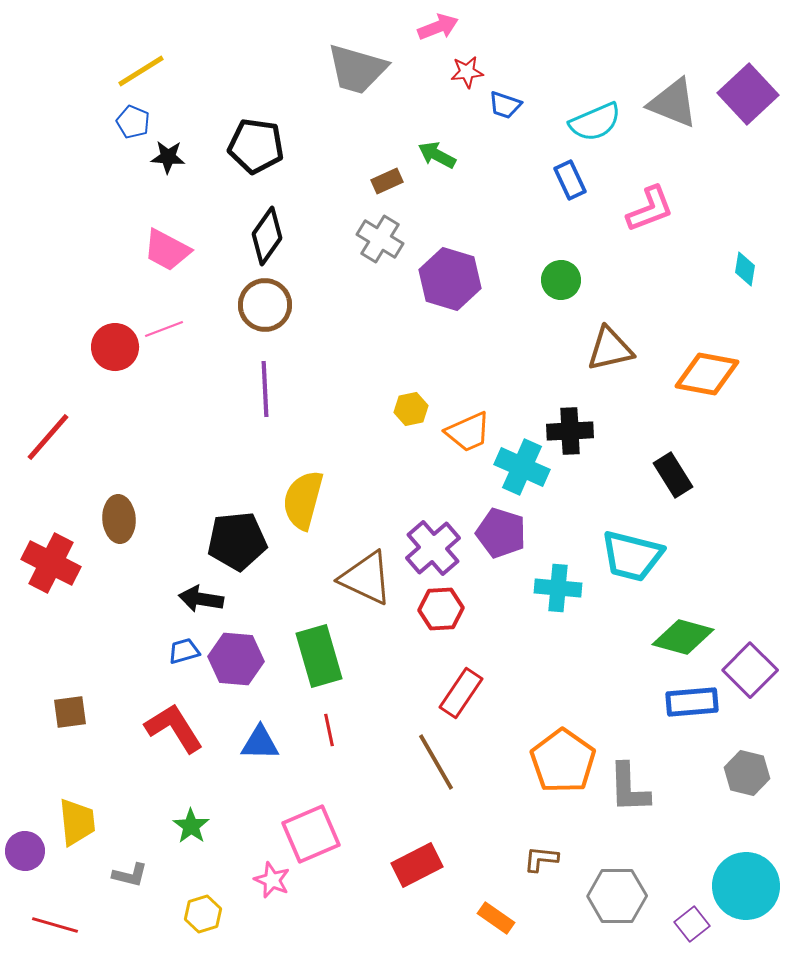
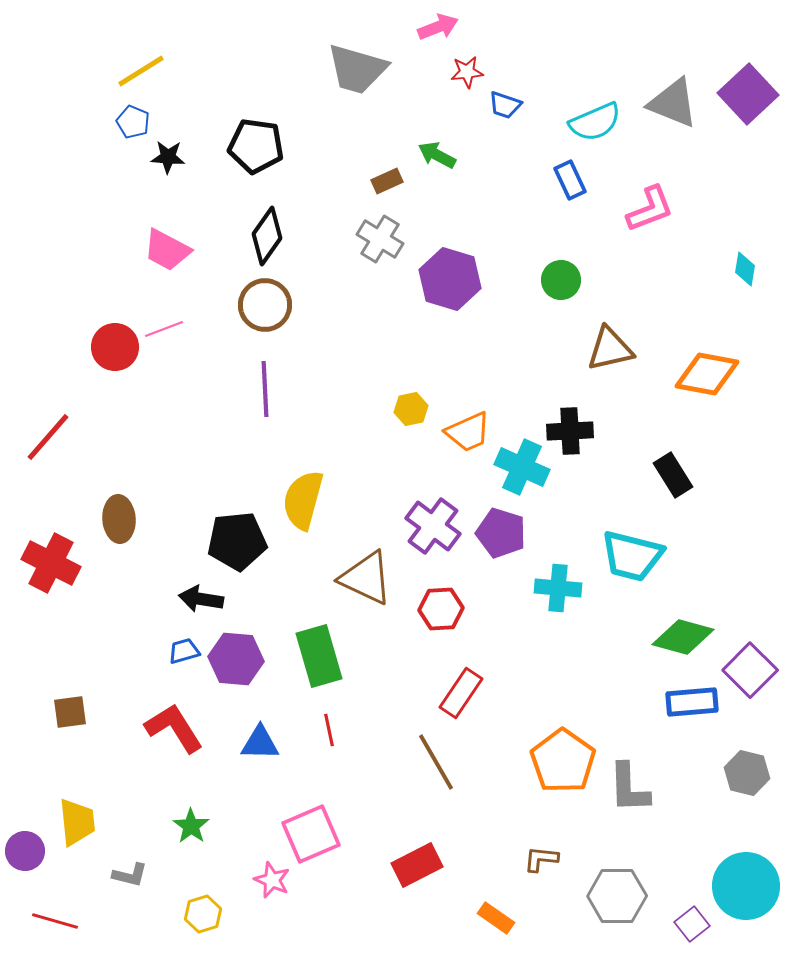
purple cross at (433, 548): moved 22 px up; rotated 12 degrees counterclockwise
red line at (55, 925): moved 4 px up
